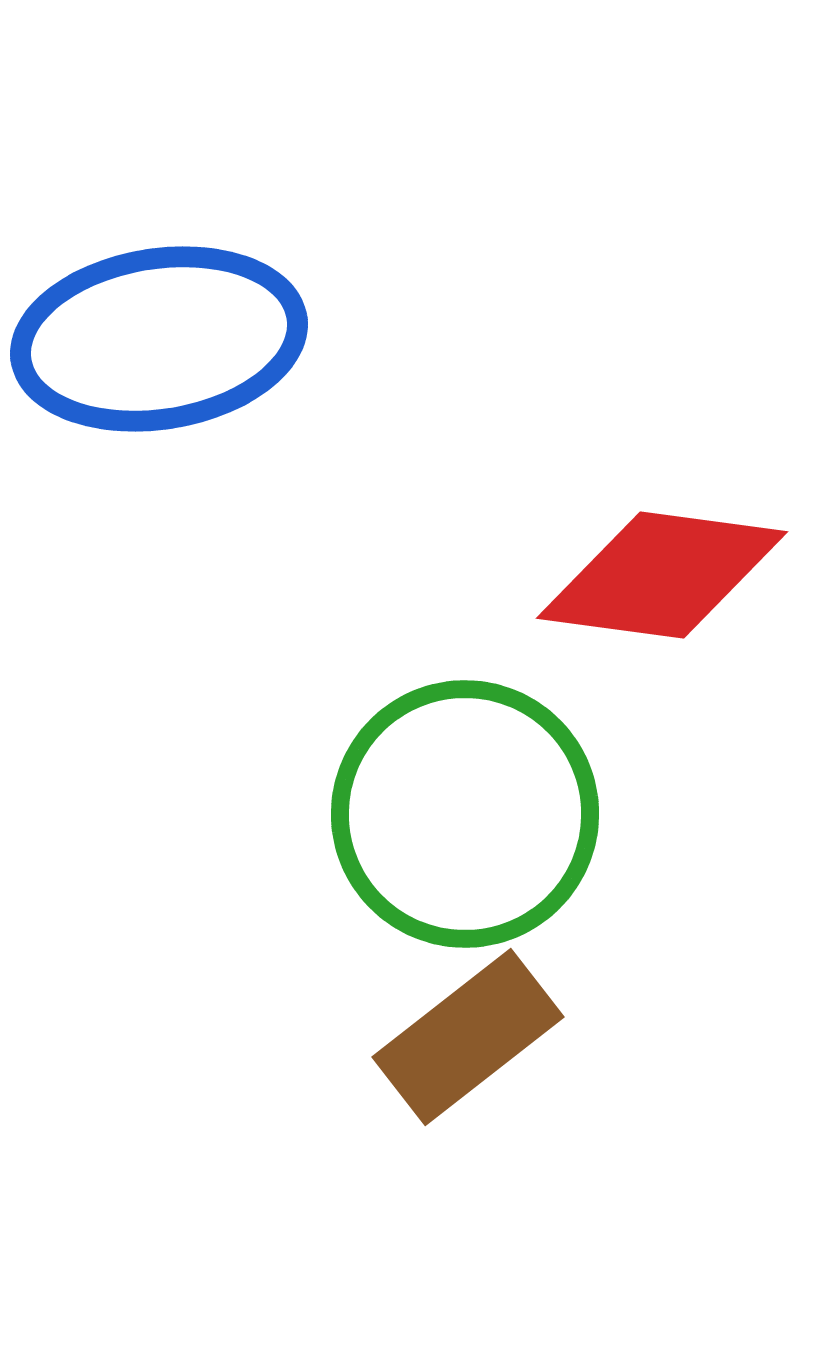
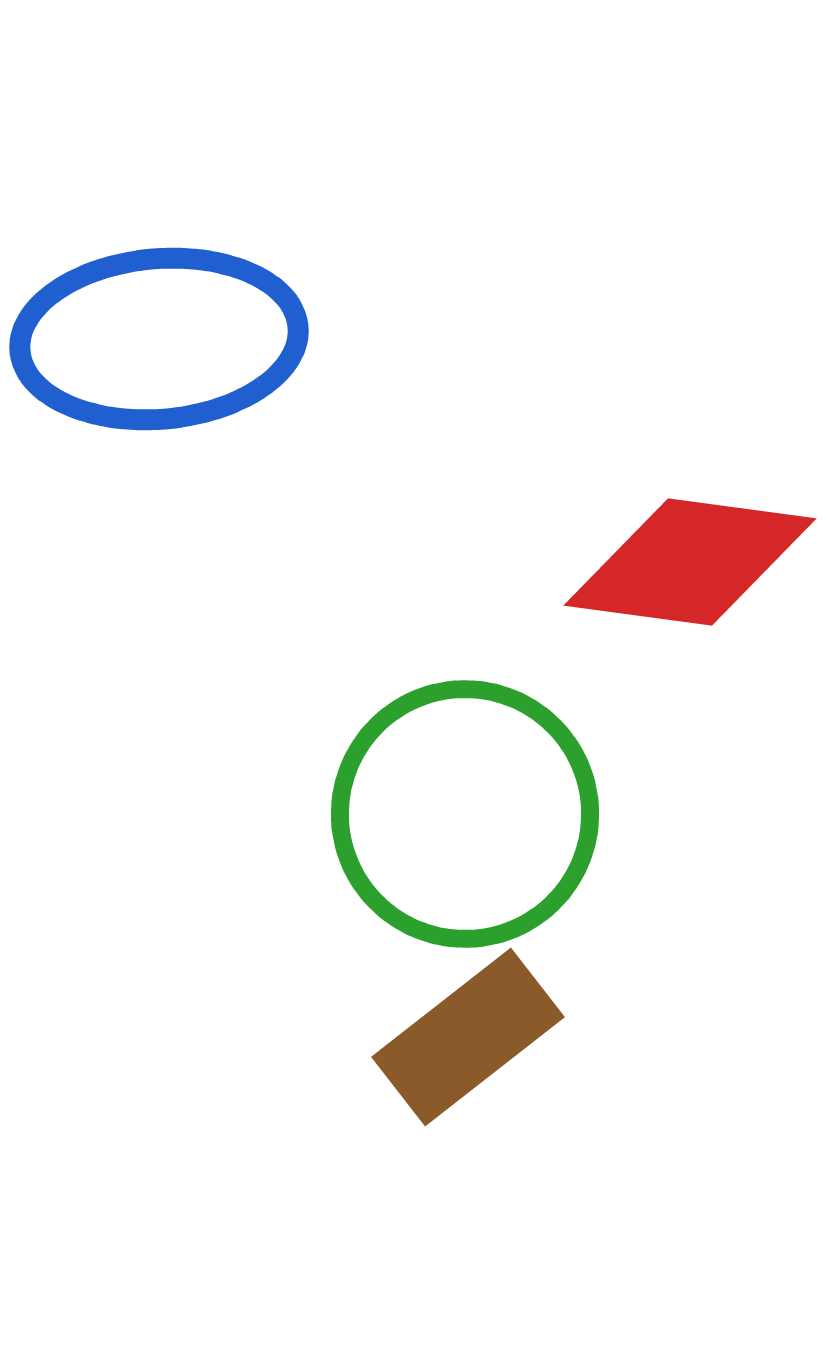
blue ellipse: rotated 4 degrees clockwise
red diamond: moved 28 px right, 13 px up
